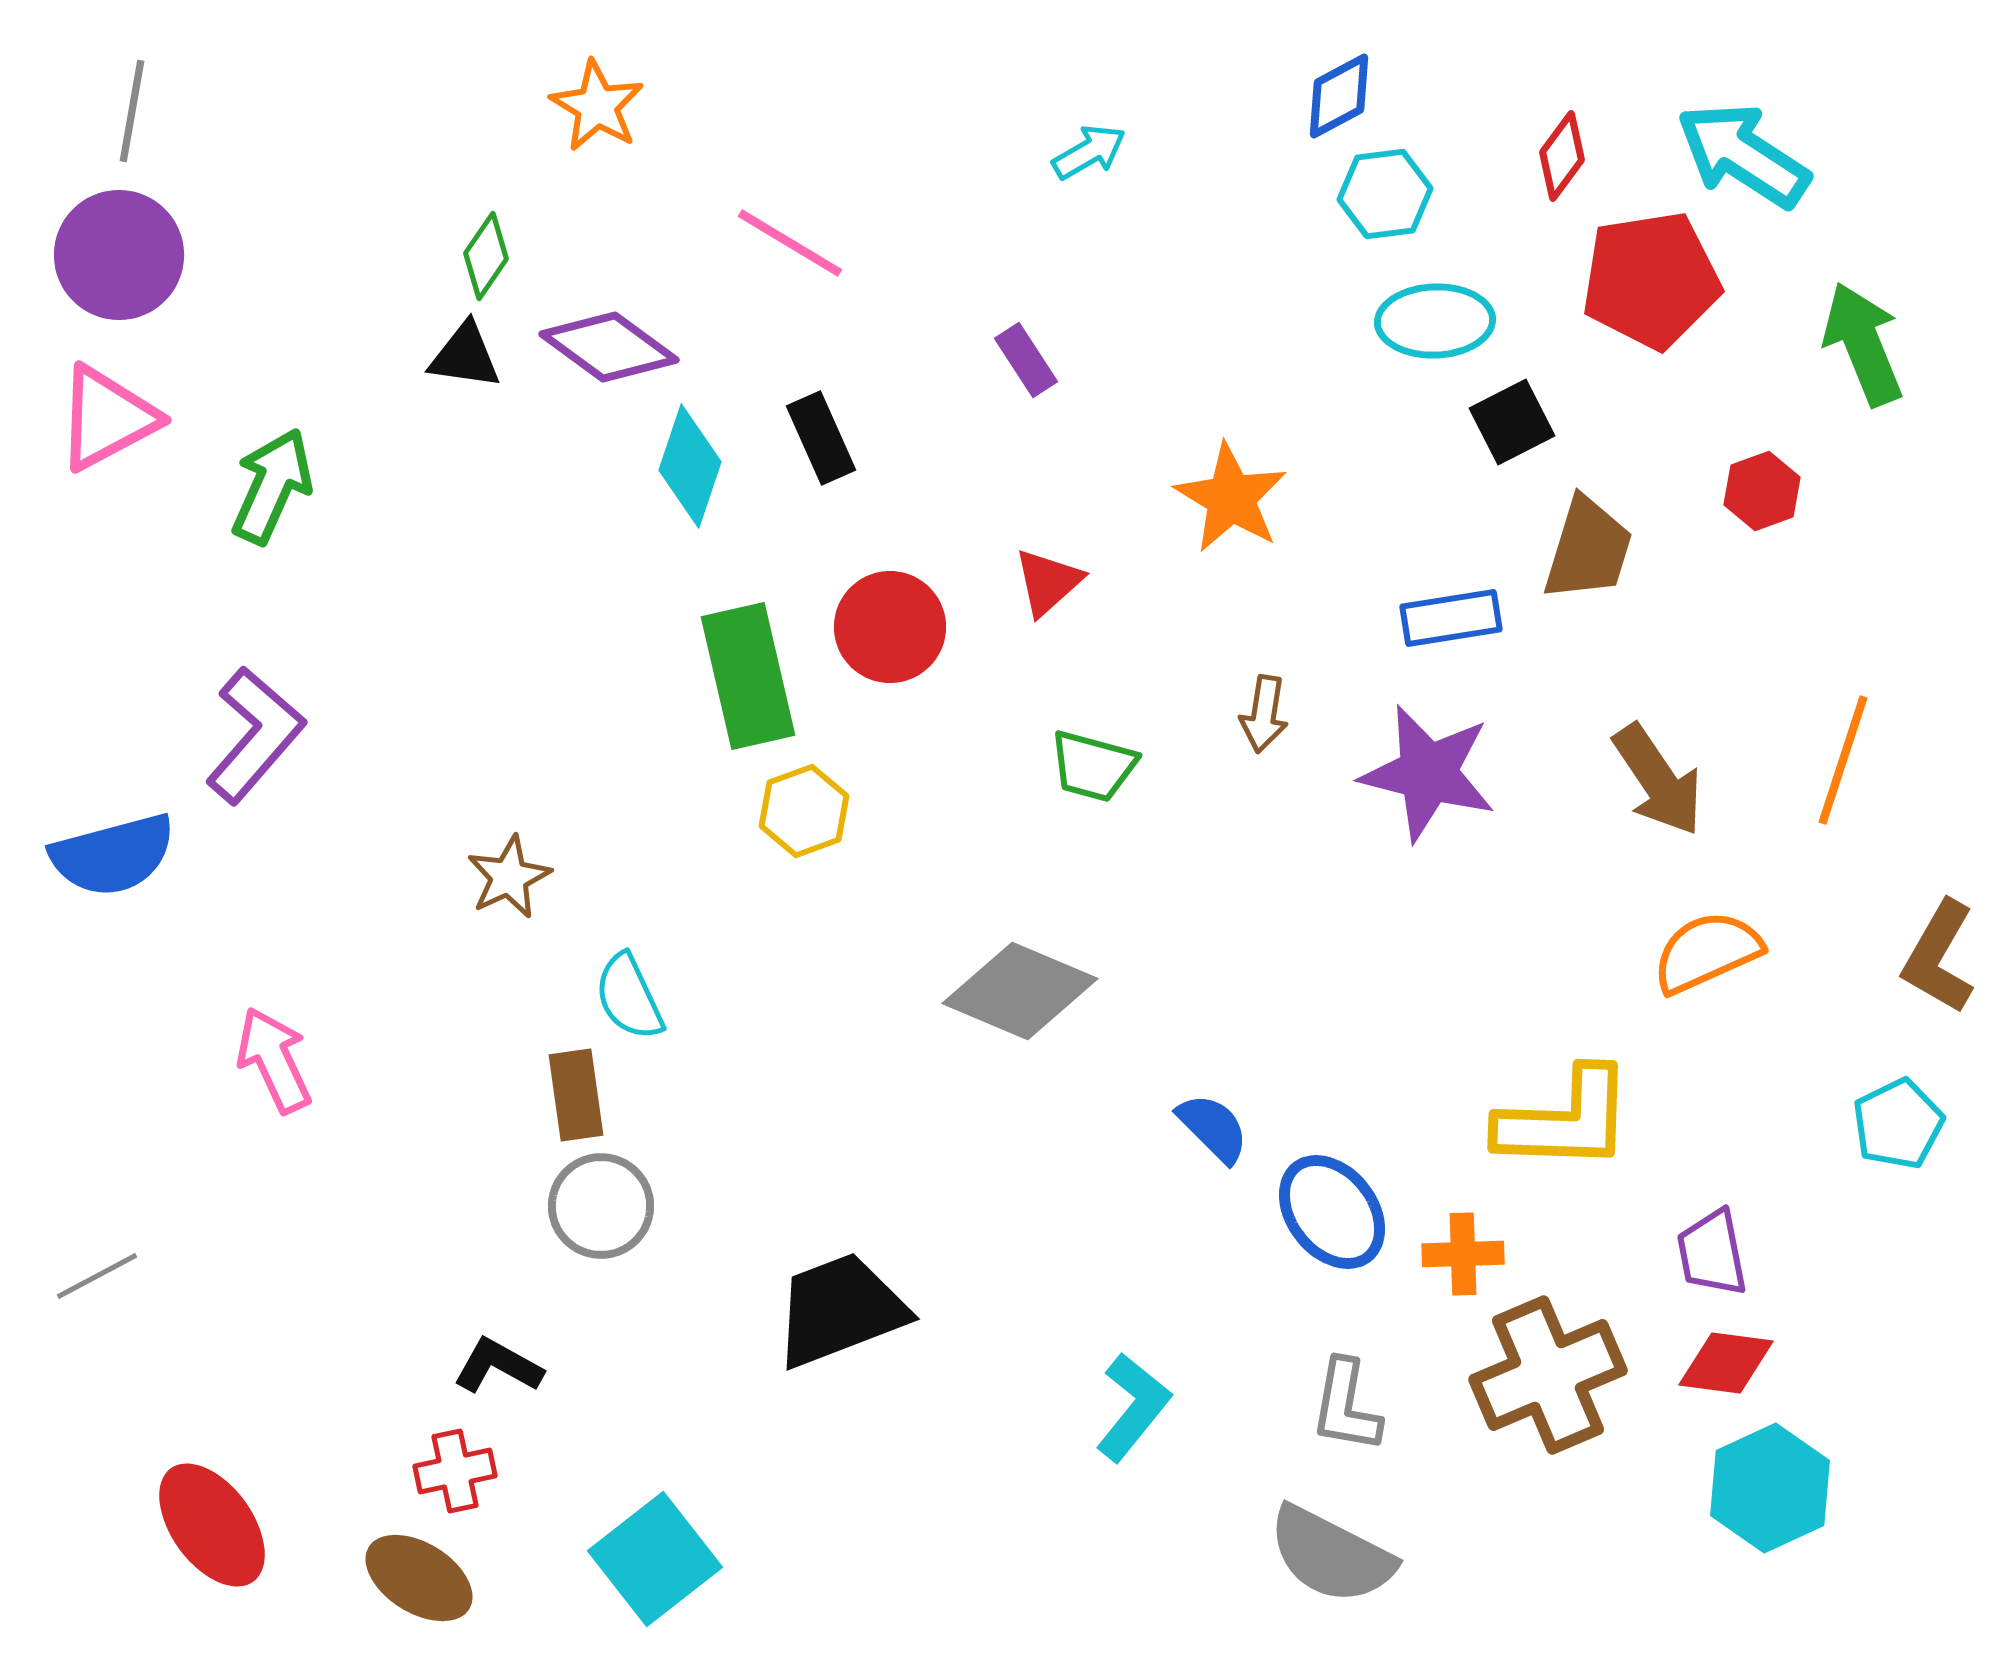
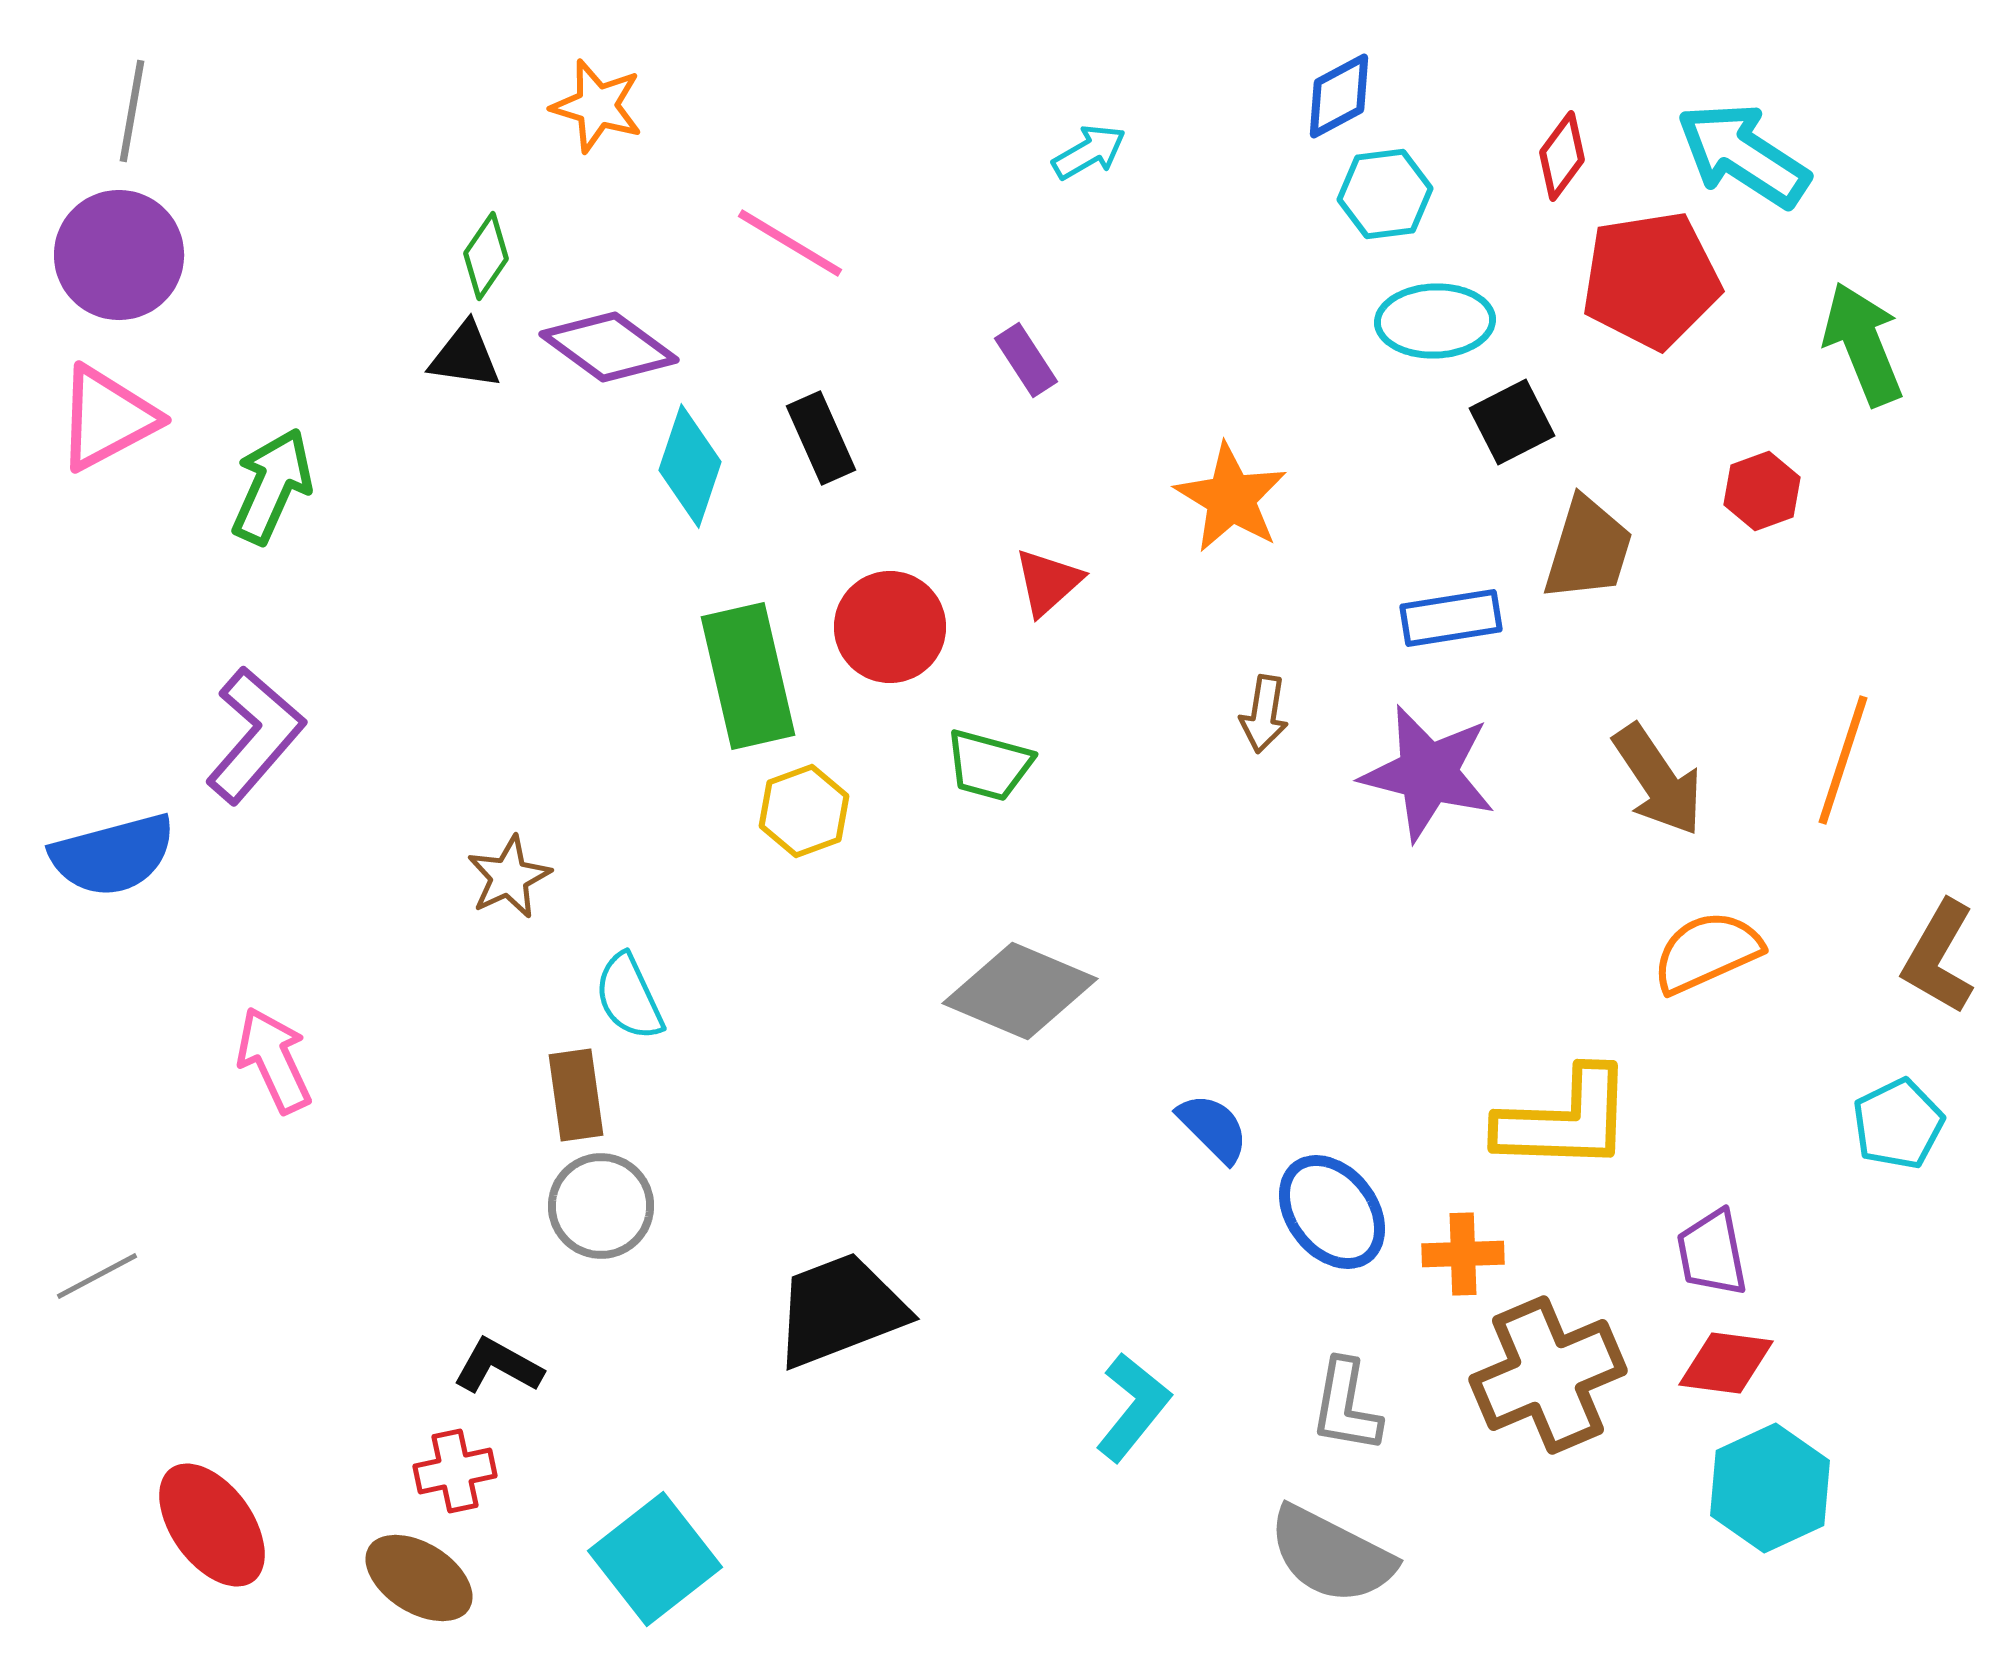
orange star at (597, 106): rotated 14 degrees counterclockwise
green trapezoid at (1093, 766): moved 104 px left, 1 px up
